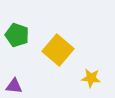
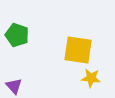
yellow square: moved 20 px right; rotated 32 degrees counterclockwise
purple triangle: rotated 42 degrees clockwise
